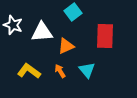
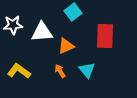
white star: rotated 24 degrees counterclockwise
yellow L-shape: moved 10 px left
